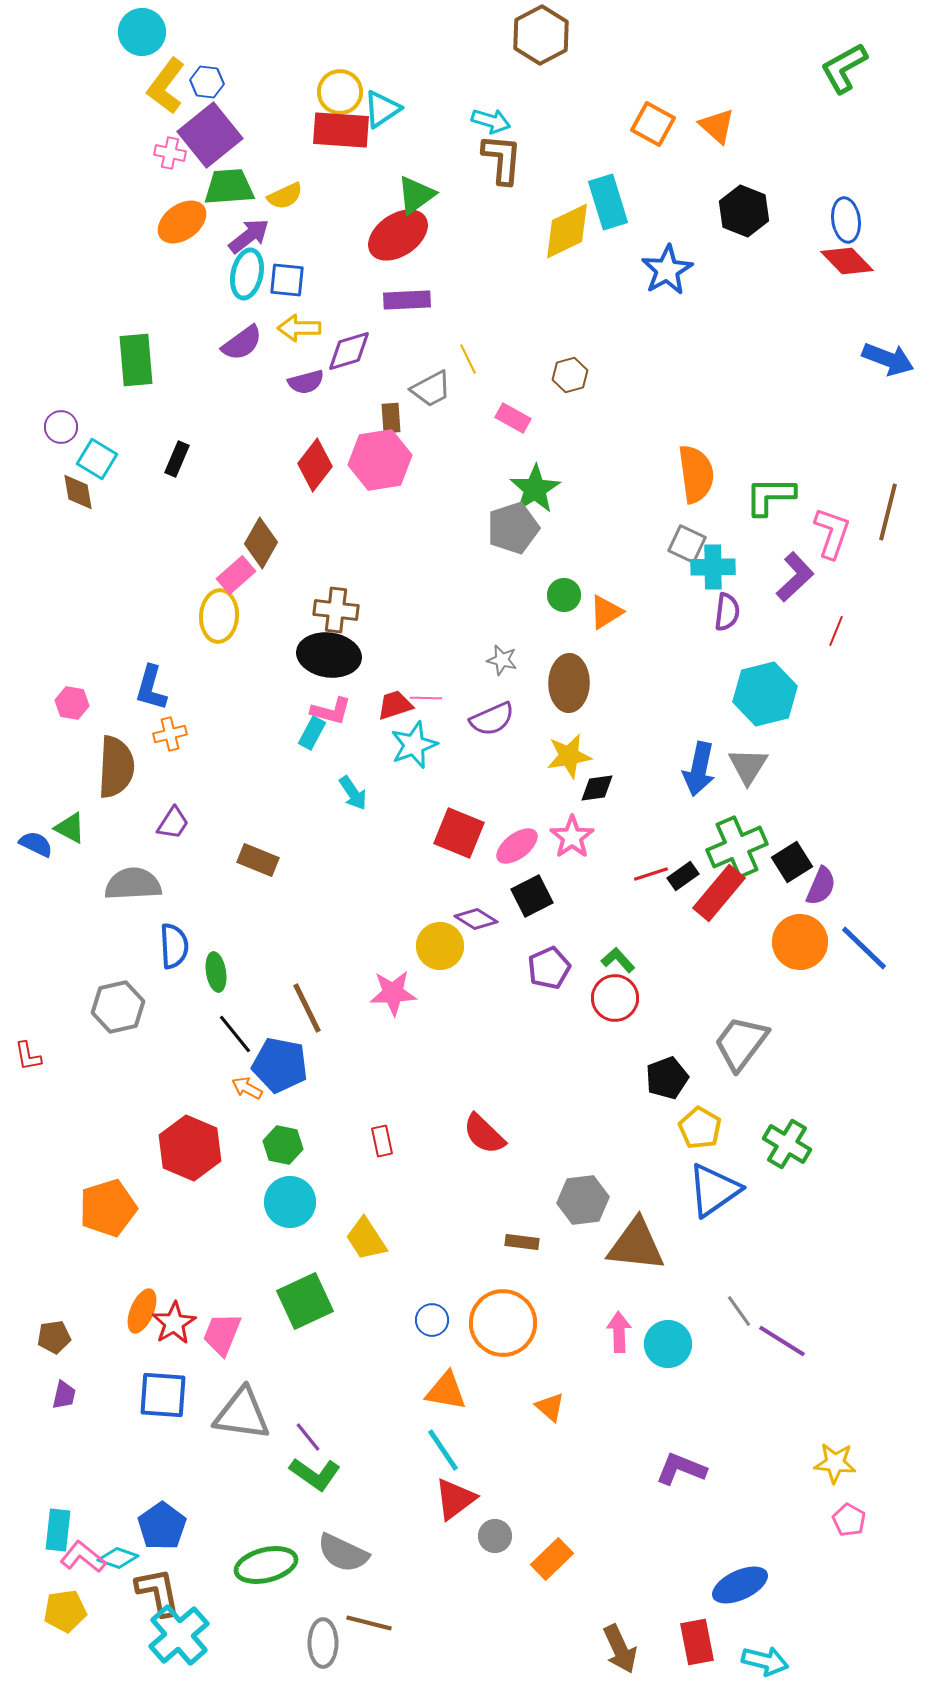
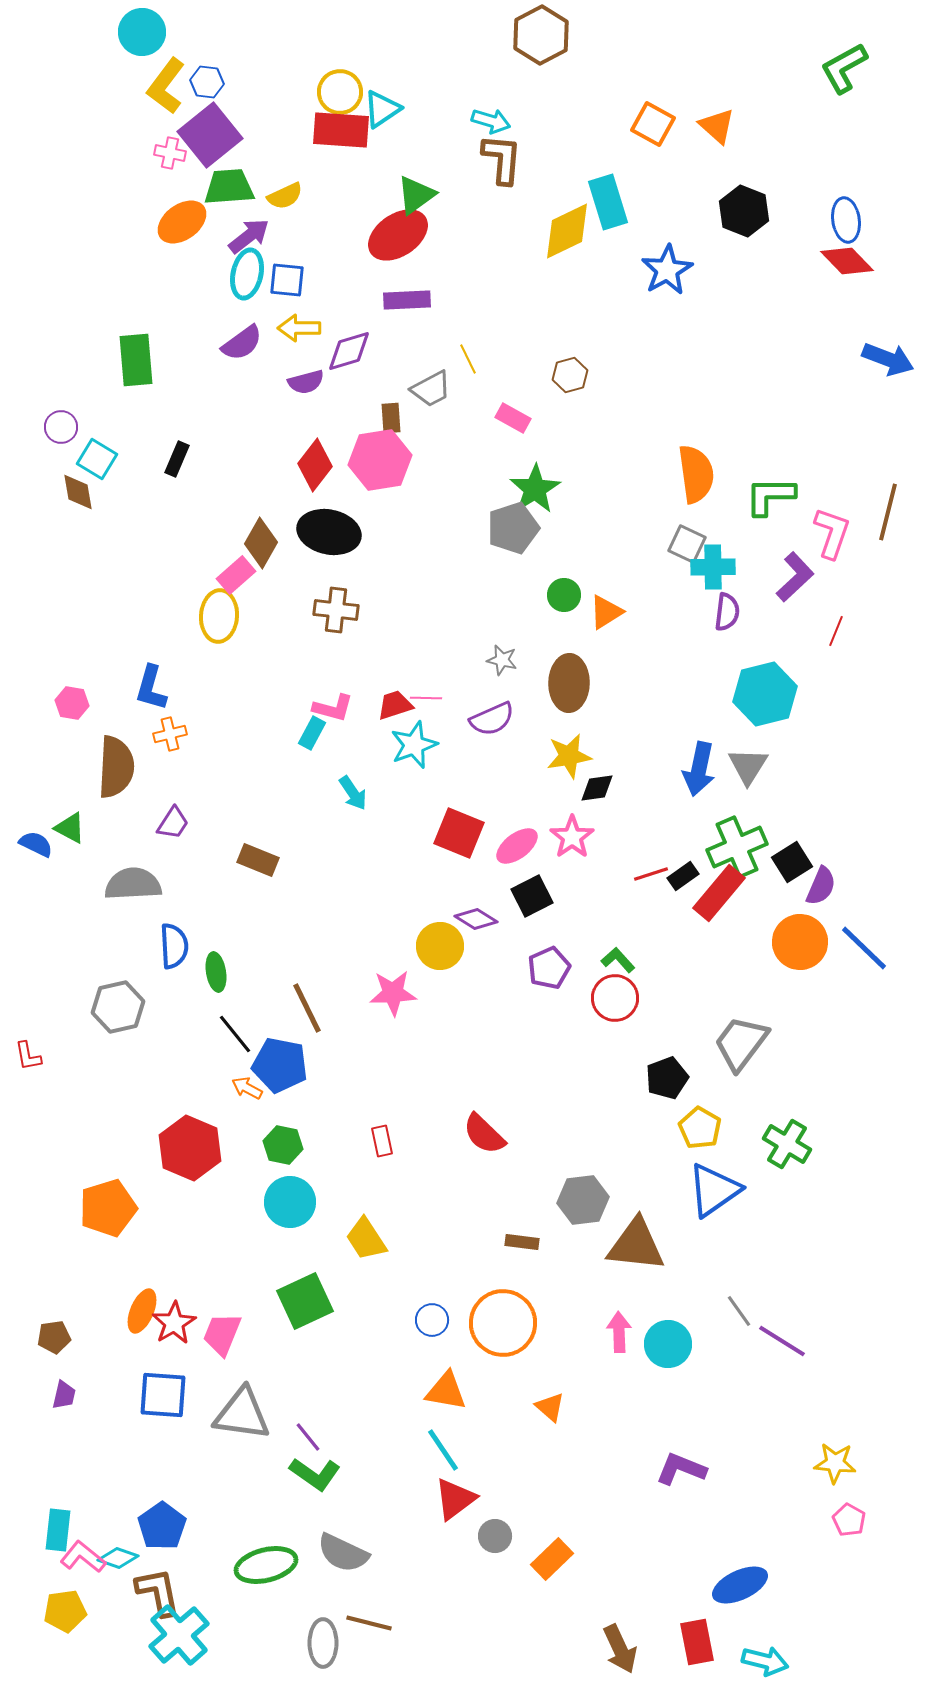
black ellipse at (329, 655): moved 123 px up; rotated 4 degrees clockwise
pink L-shape at (331, 711): moved 2 px right, 3 px up
